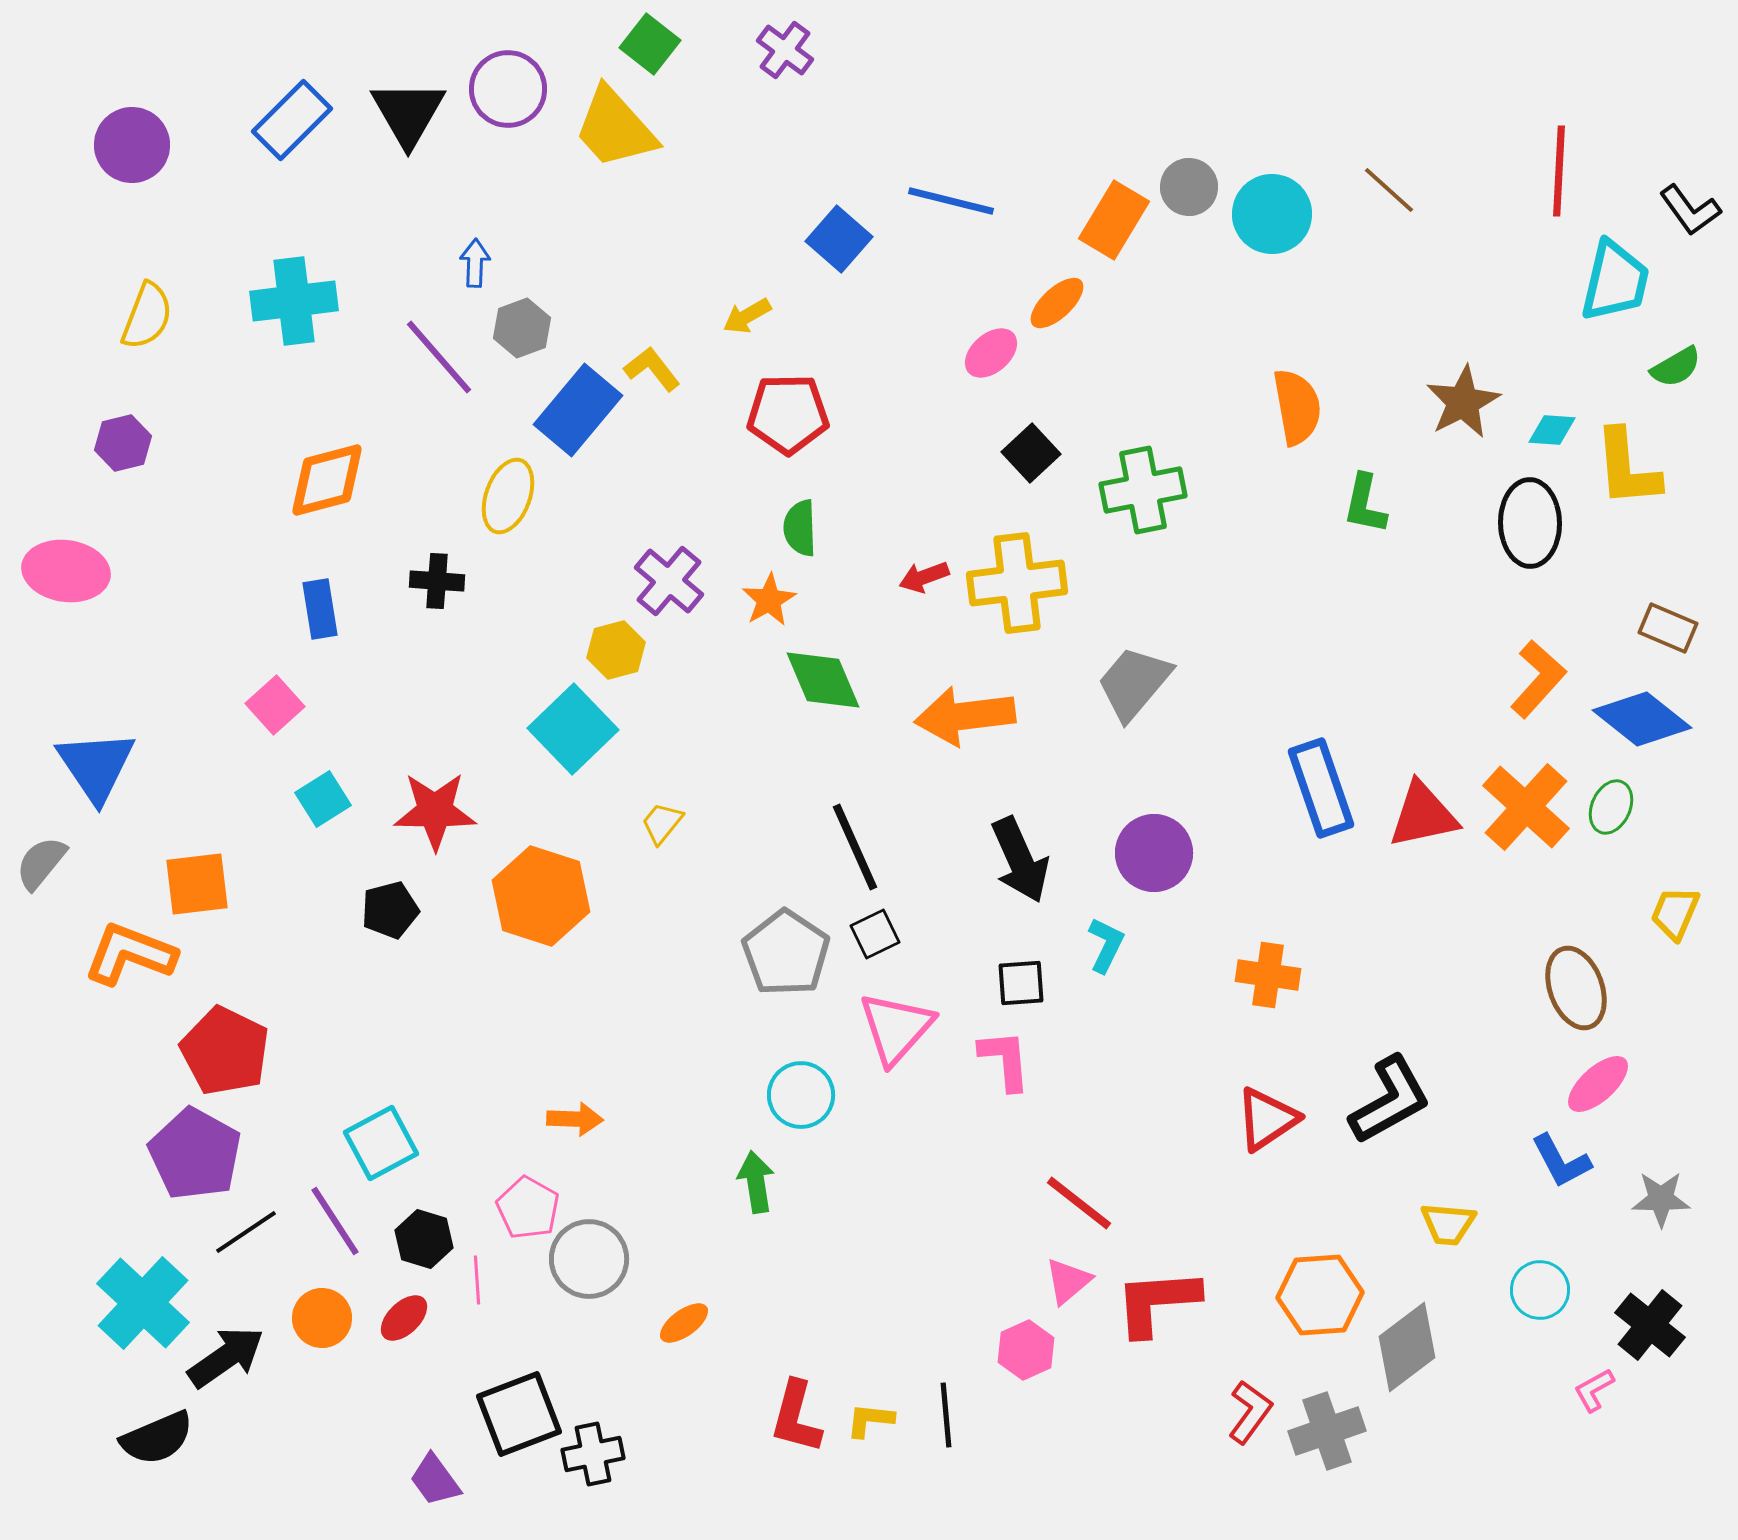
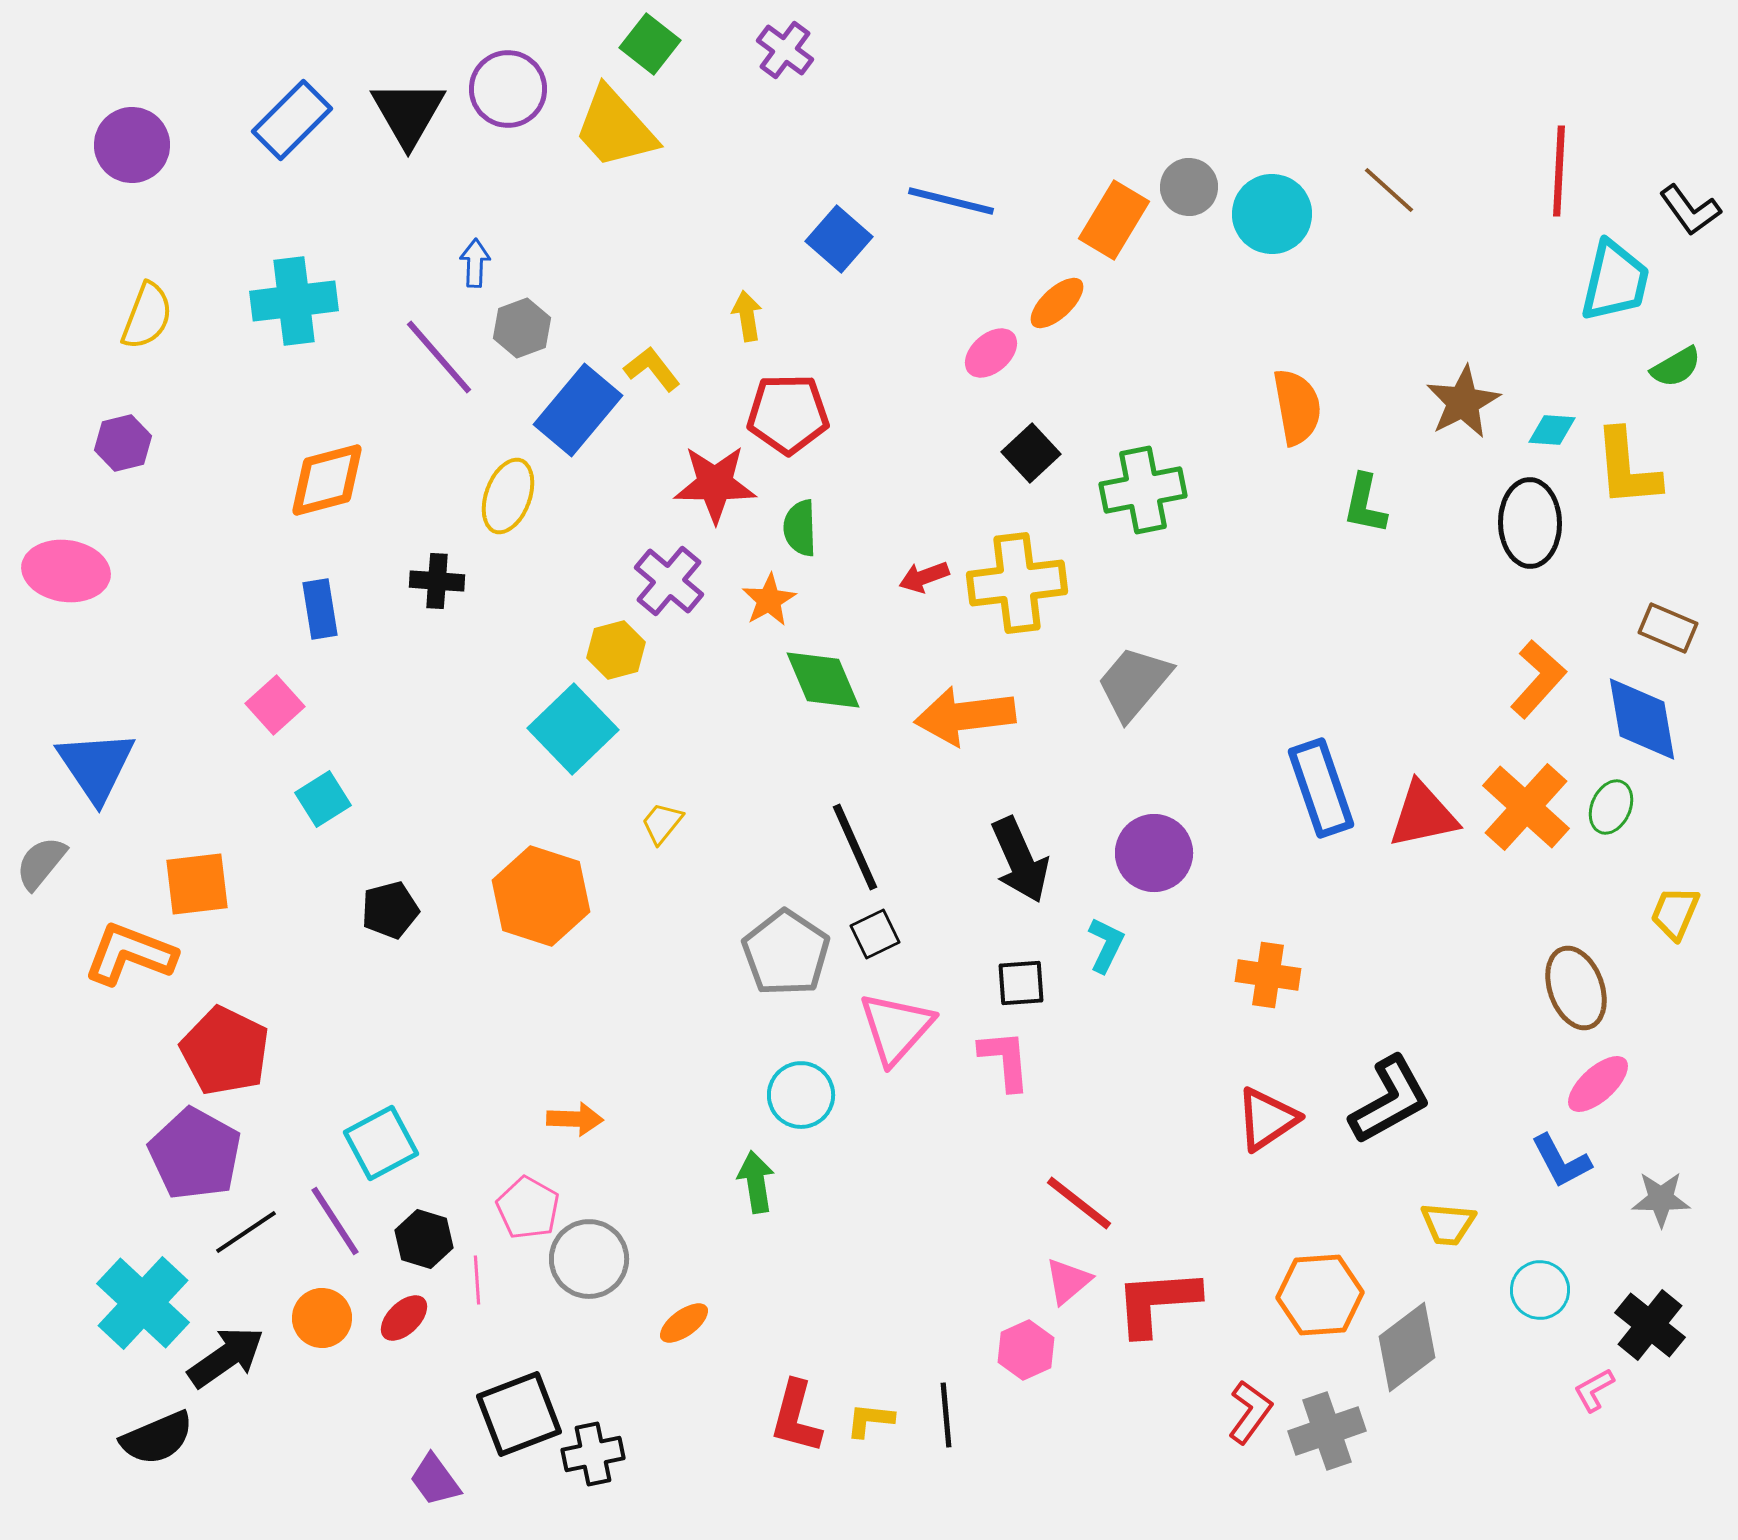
yellow arrow at (747, 316): rotated 111 degrees clockwise
blue diamond at (1642, 719): rotated 42 degrees clockwise
red star at (435, 811): moved 280 px right, 327 px up
